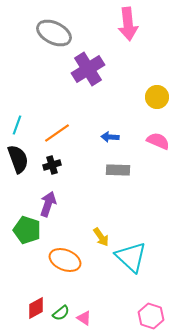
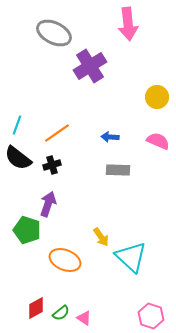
purple cross: moved 2 px right, 3 px up
black semicircle: moved 1 px up; rotated 148 degrees clockwise
